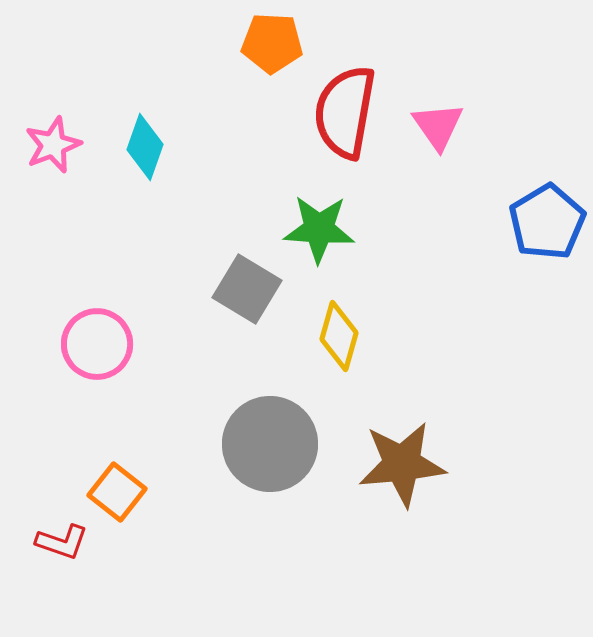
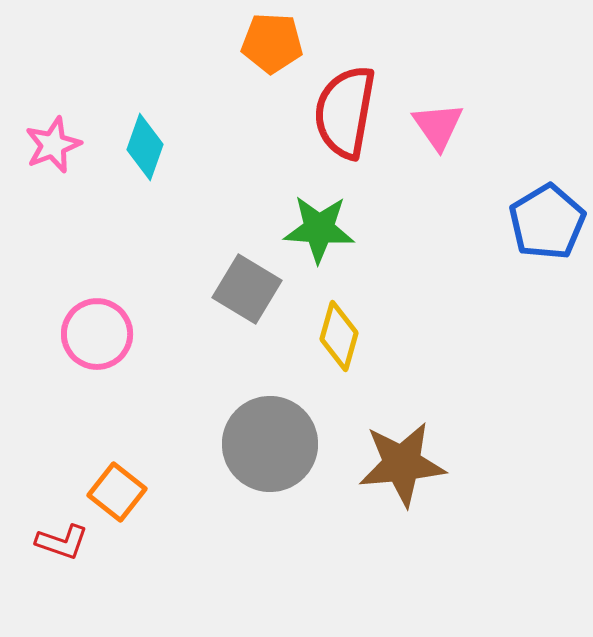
pink circle: moved 10 px up
